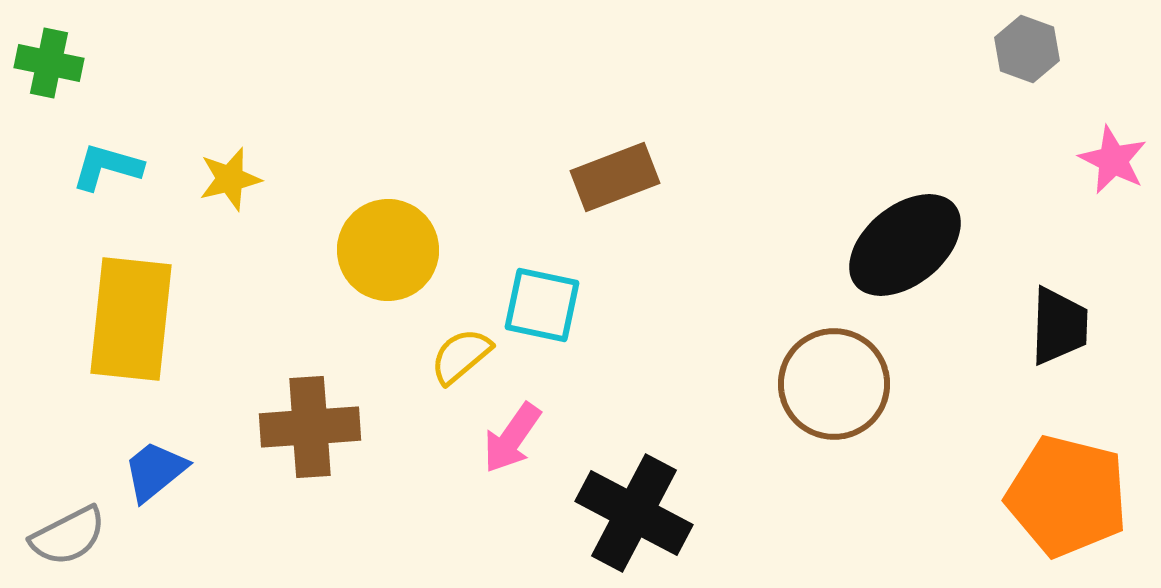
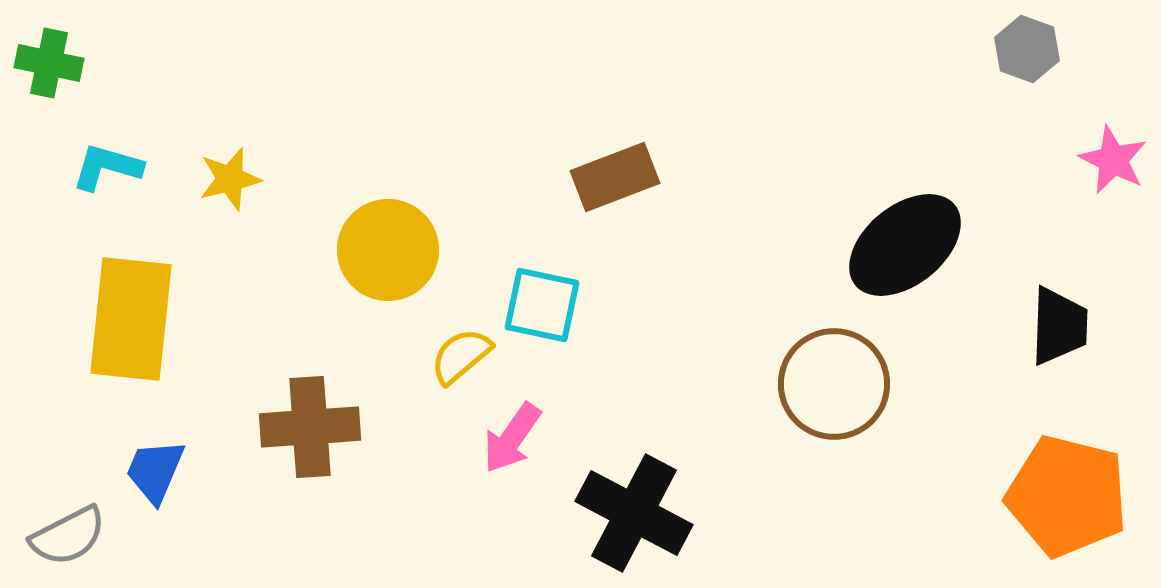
blue trapezoid: rotated 28 degrees counterclockwise
